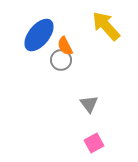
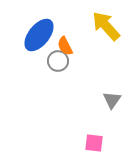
gray circle: moved 3 px left, 1 px down
gray triangle: moved 23 px right, 4 px up; rotated 12 degrees clockwise
pink square: rotated 36 degrees clockwise
